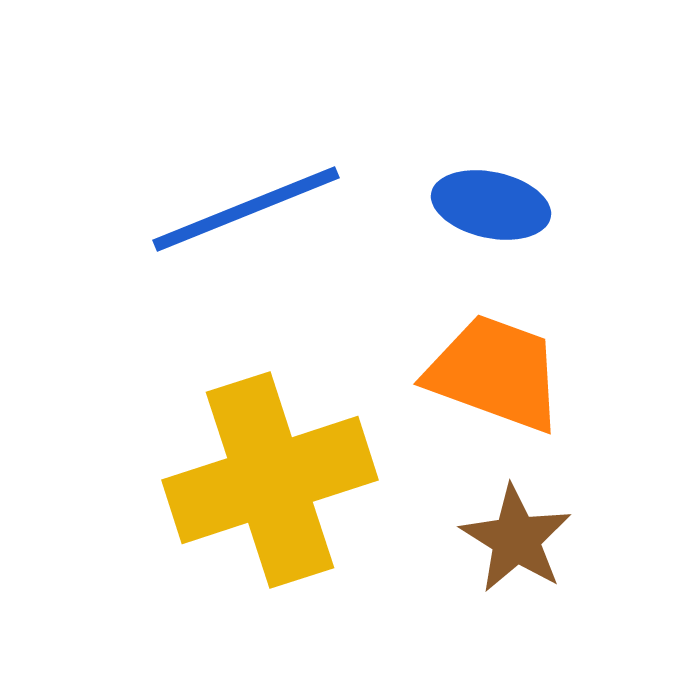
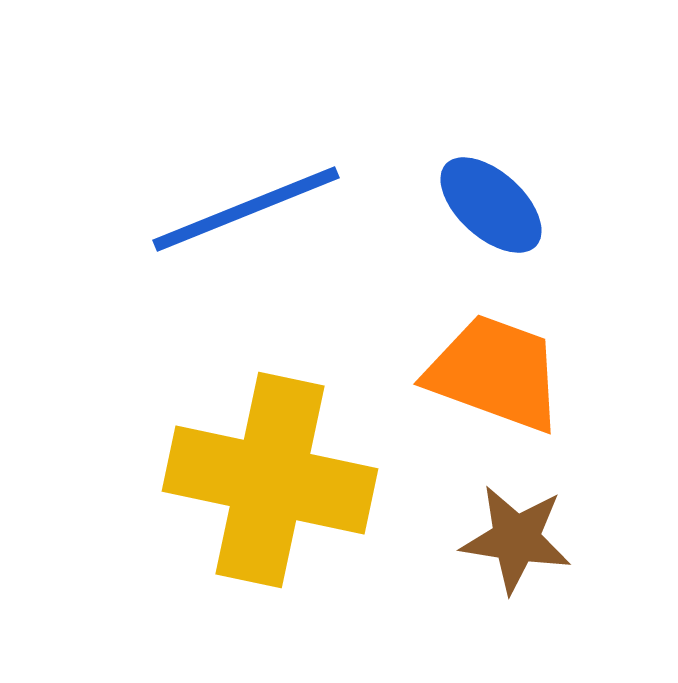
blue ellipse: rotated 30 degrees clockwise
yellow cross: rotated 30 degrees clockwise
brown star: rotated 23 degrees counterclockwise
